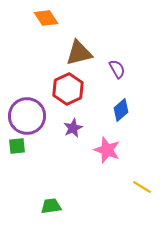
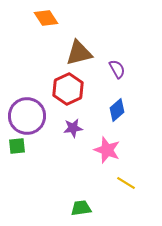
blue diamond: moved 4 px left
purple star: rotated 18 degrees clockwise
yellow line: moved 16 px left, 4 px up
green trapezoid: moved 30 px right, 2 px down
